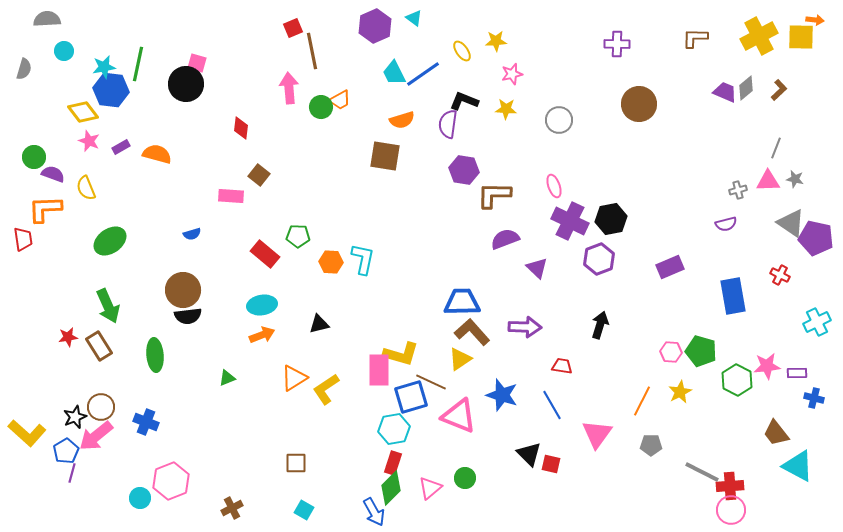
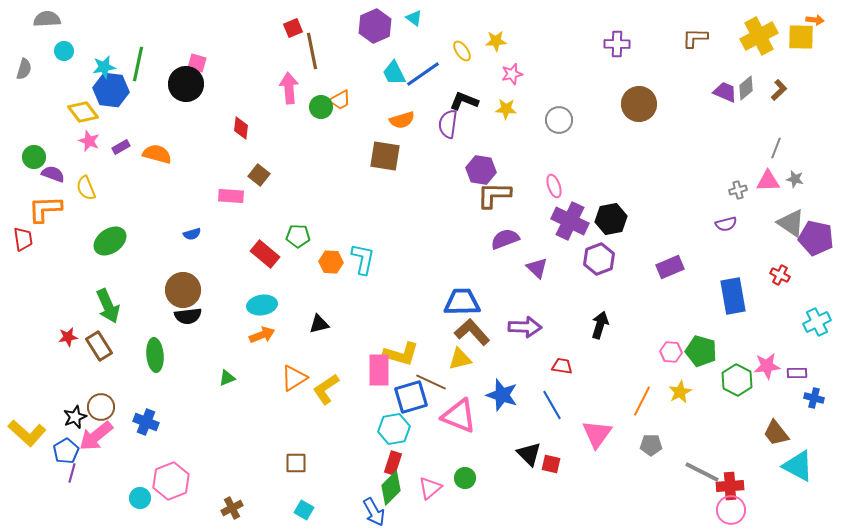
purple hexagon at (464, 170): moved 17 px right
yellow triangle at (460, 359): rotated 20 degrees clockwise
